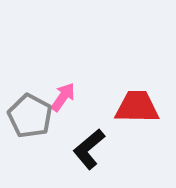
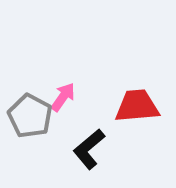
red trapezoid: moved 1 px up; rotated 6 degrees counterclockwise
